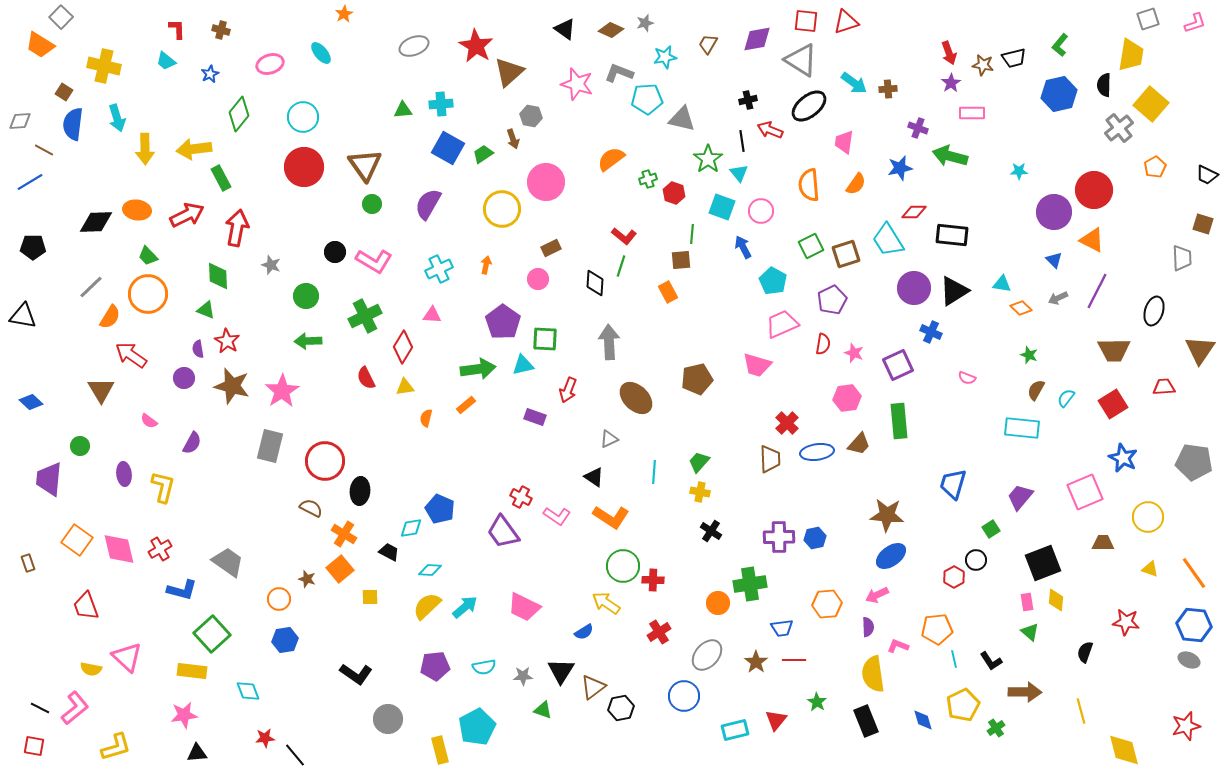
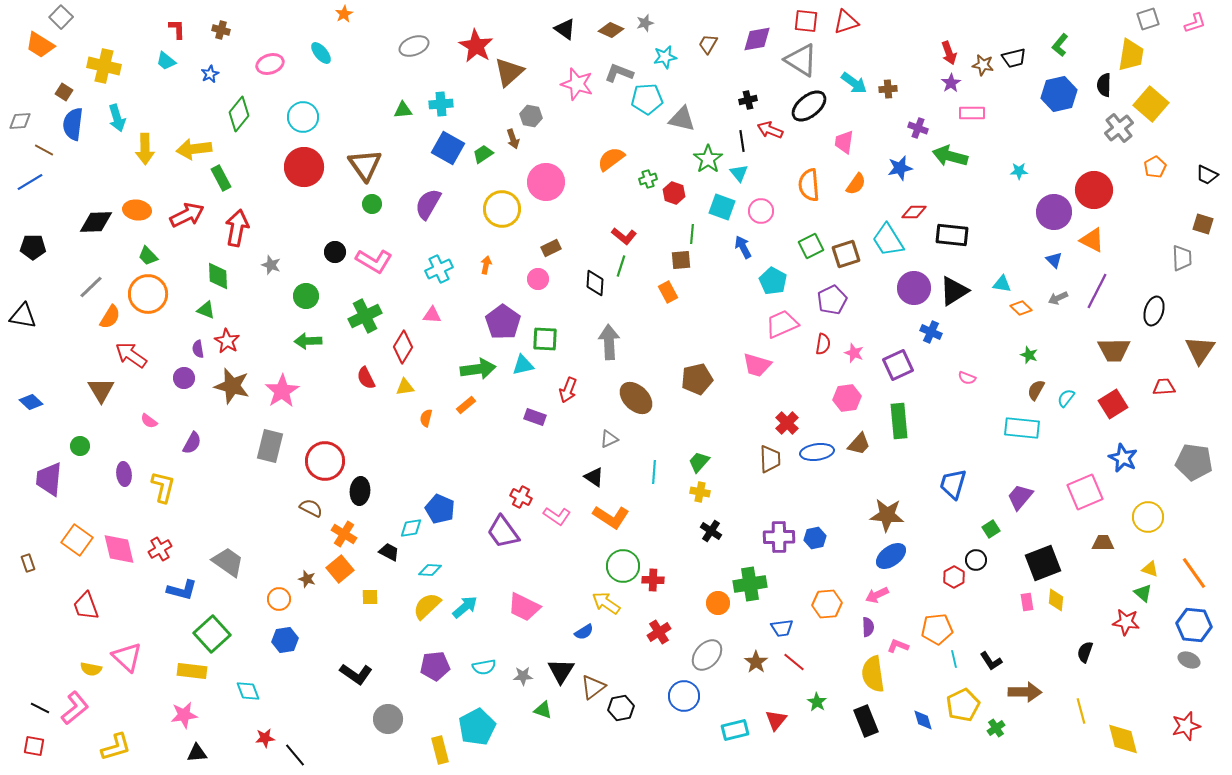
green triangle at (1030, 632): moved 113 px right, 39 px up
red line at (794, 660): moved 2 px down; rotated 40 degrees clockwise
yellow diamond at (1124, 750): moved 1 px left, 11 px up
